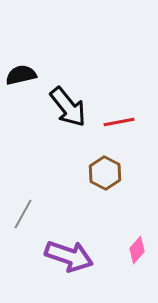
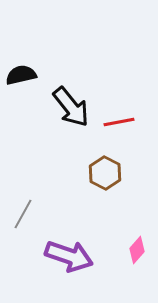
black arrow: moved 3 px right
